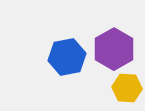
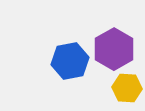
blue hexagon: moved 3 px right, 4 px down
